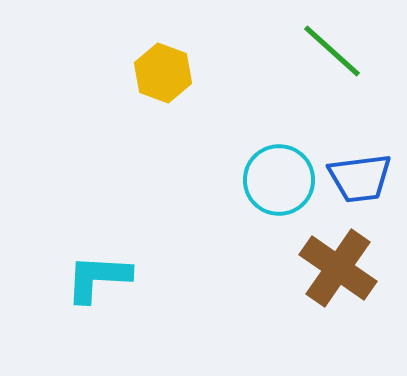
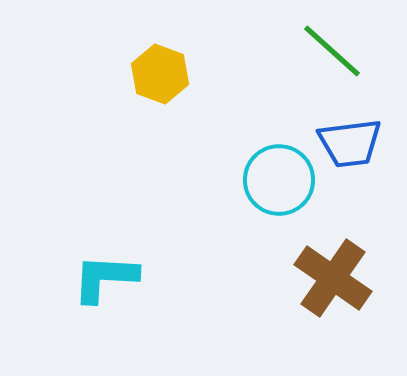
yellow hexagon: moved 3 px left, 1 px down
blue trapezoid: moved 10 px left, 35 px up
brown cross: moved 5 px left, 10 px down
cyan L-shape: moved 7 px right
